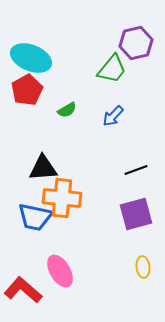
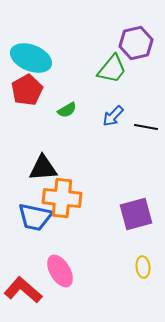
black line: moved 10 px right, 43 px up; rotated 30 degrees clockwise
